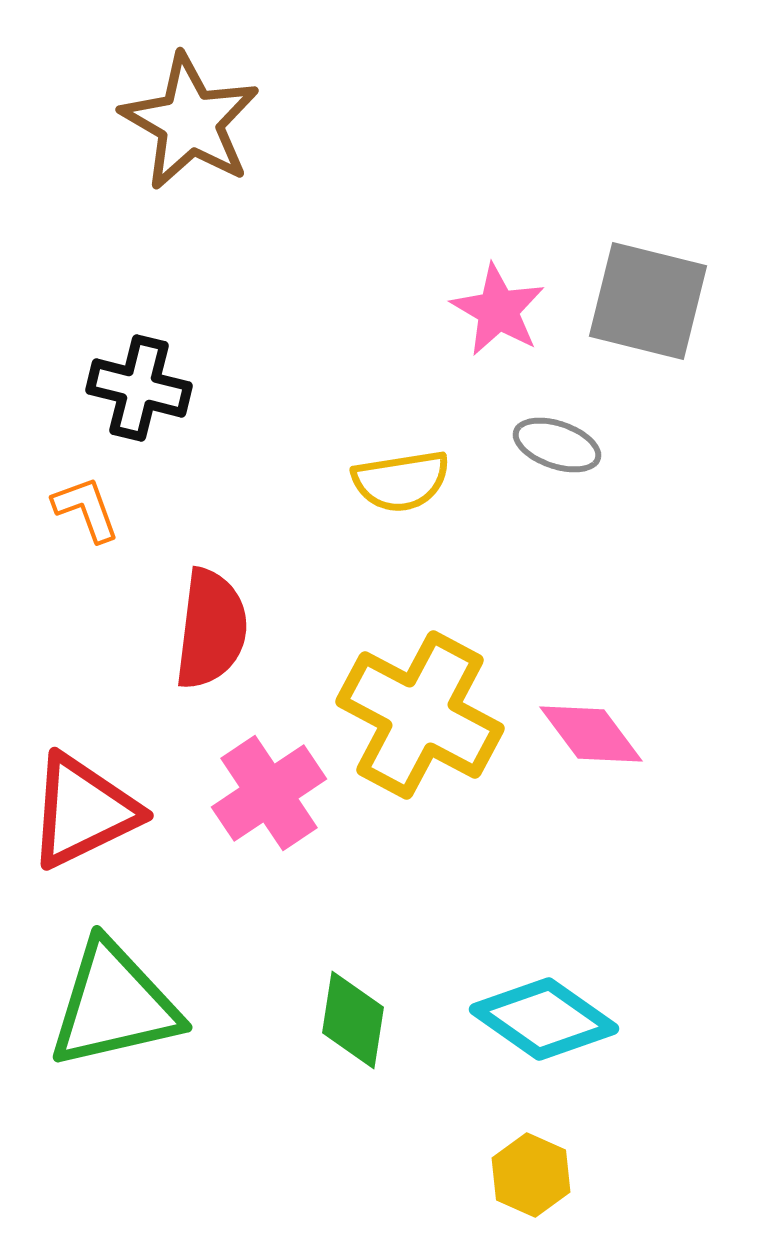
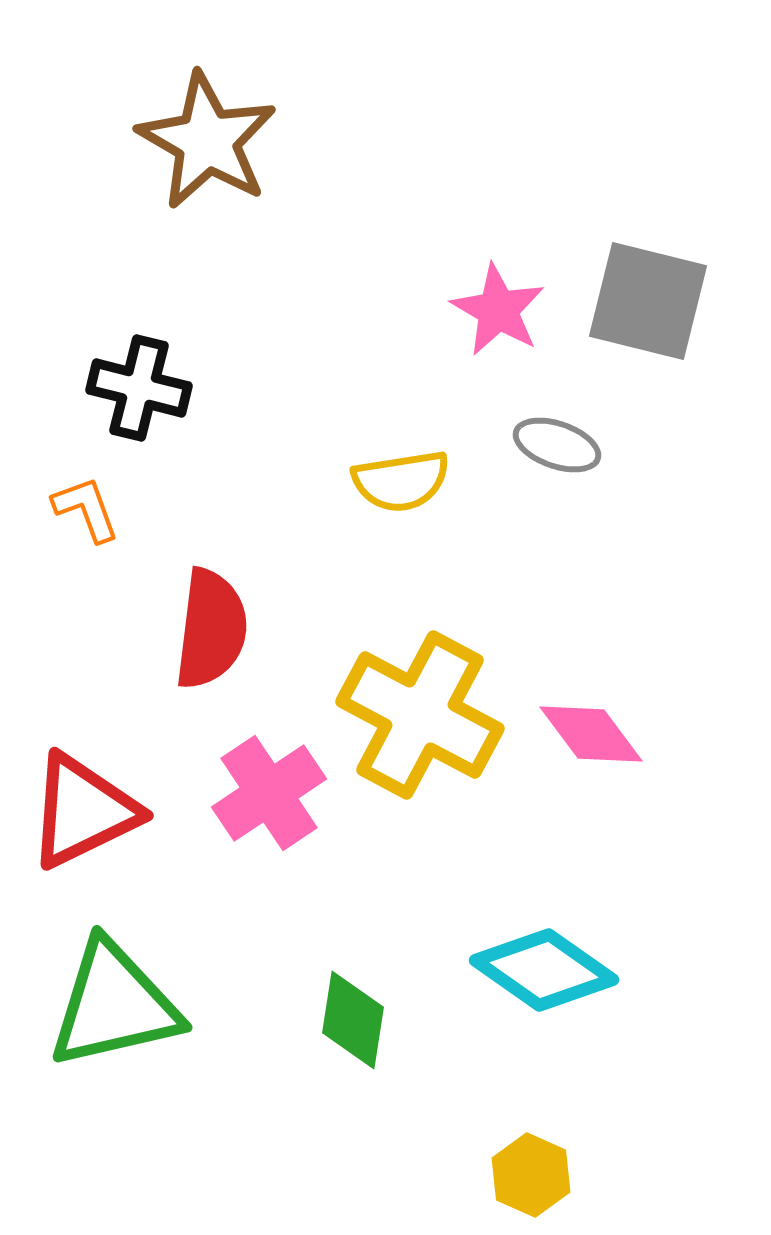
brown star: moved 17 px right, 19 px down
cyan diamond: moved 49 px up
